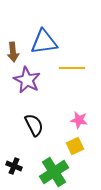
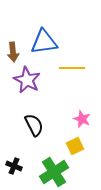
pink star: moved 3 px right, 1 px up; rotated 12 degrees clockwise
